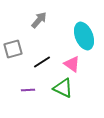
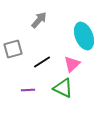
pink triangle: rotated 42 degrees clockwise
